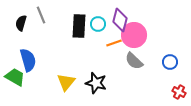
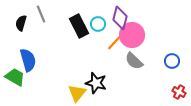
gray line: moved 1 px up
purple diamond: moved 2 px up
black rectangle: rotated 30 degrees counterclockwise
pink circle: moved 2 px left
orange line: rotated 28 degrees counterclockwise
blue circle: moved 2 px right, 1 px up
yellow triangle: moved 11 px right, 11 px down
